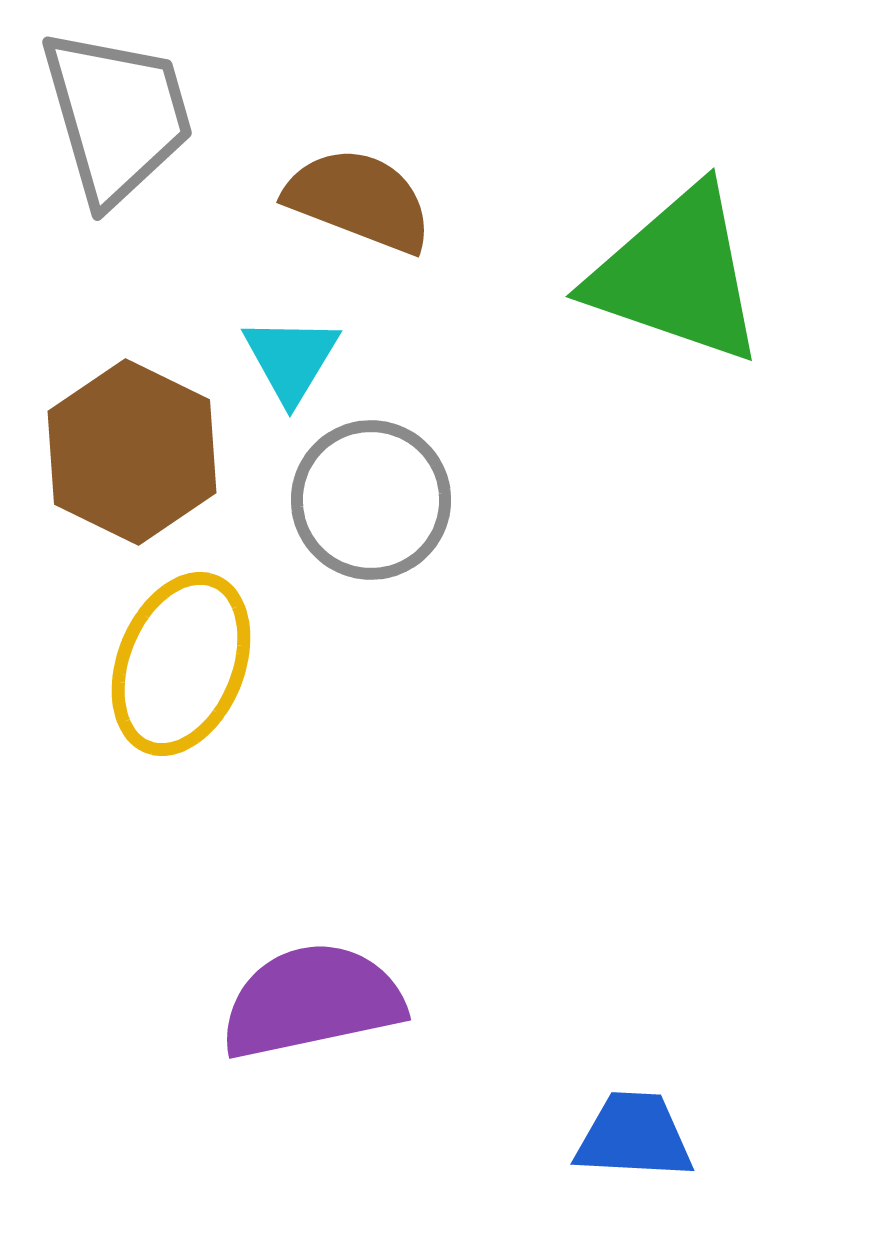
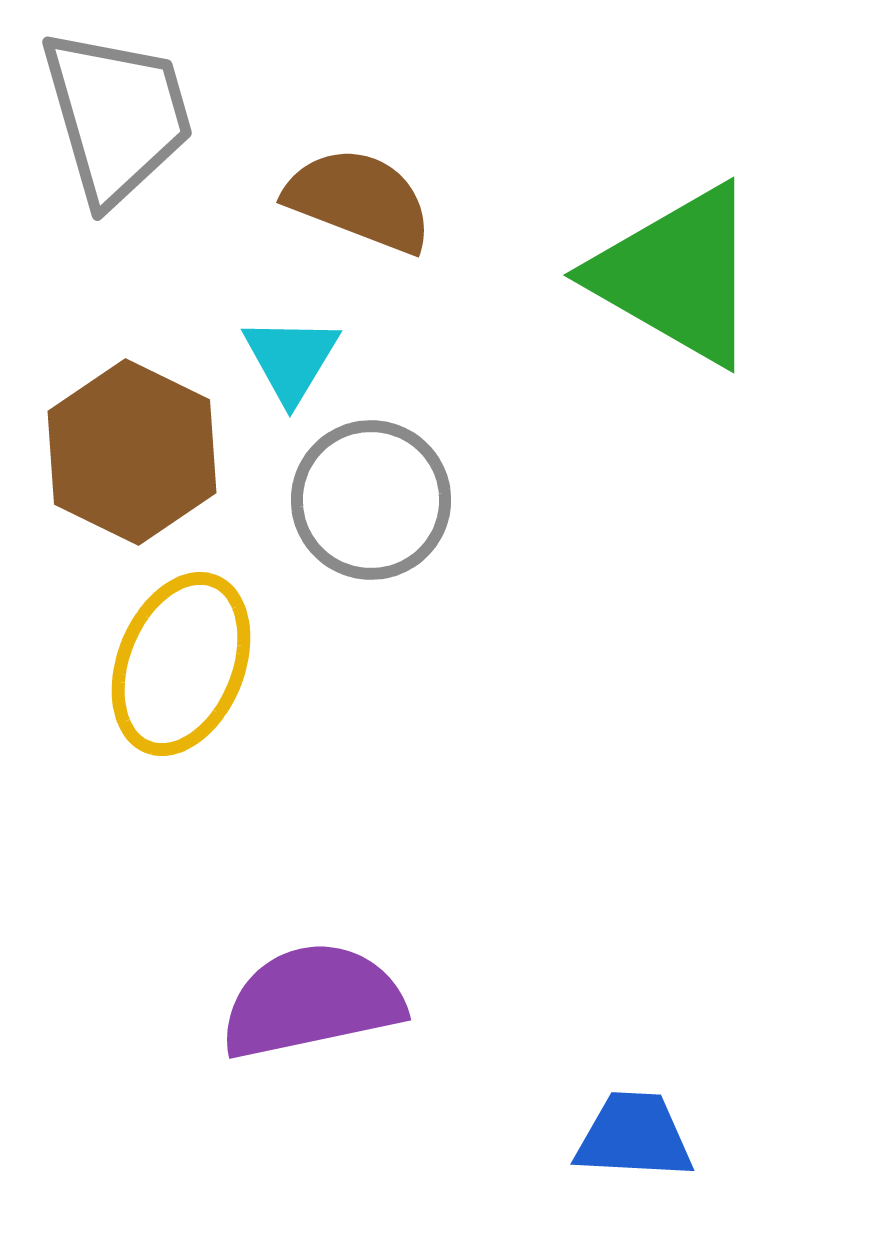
green triangle: rotated 11 degrees clockwise
